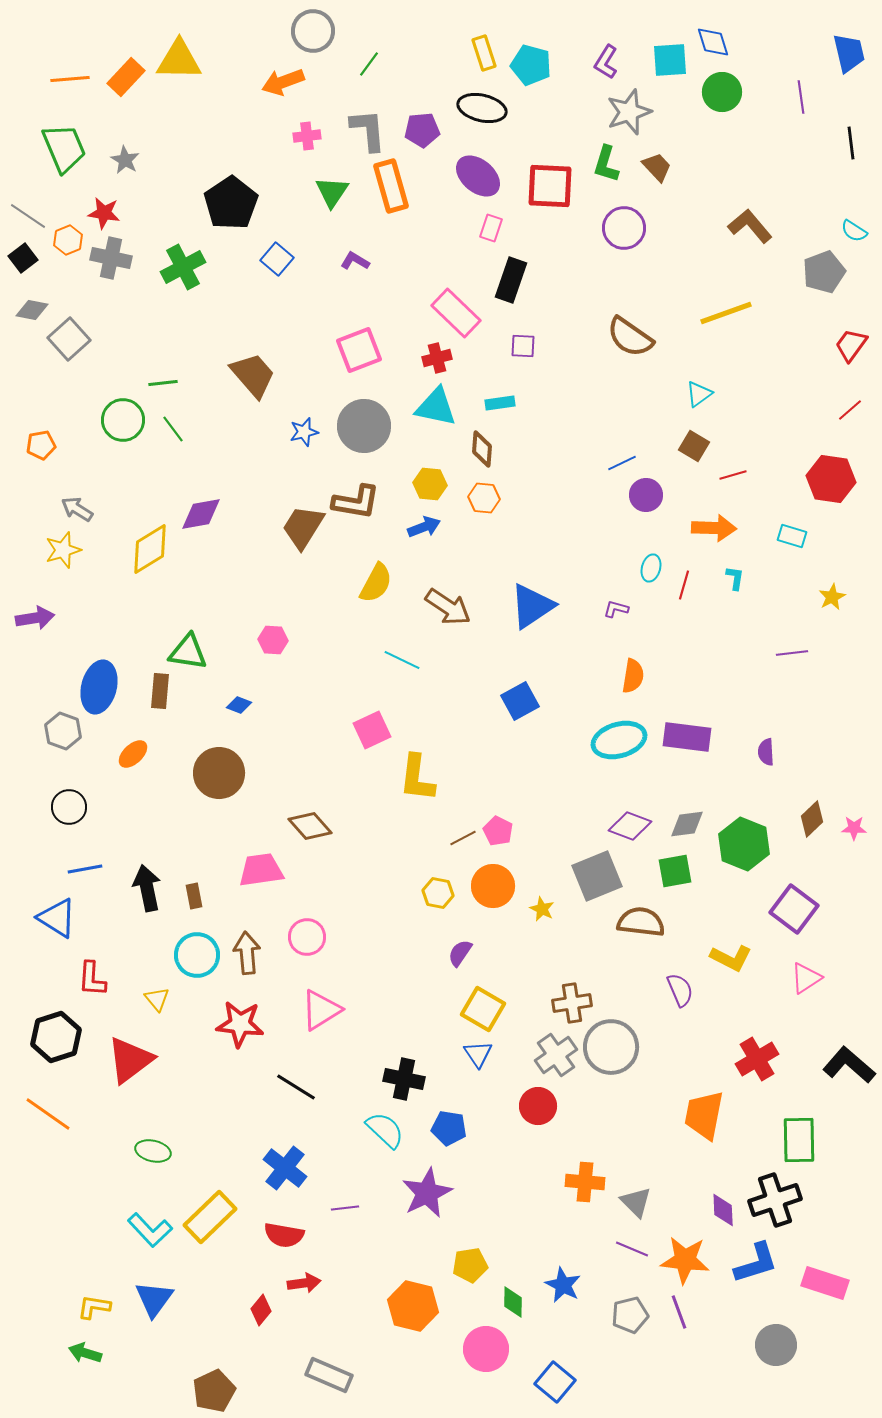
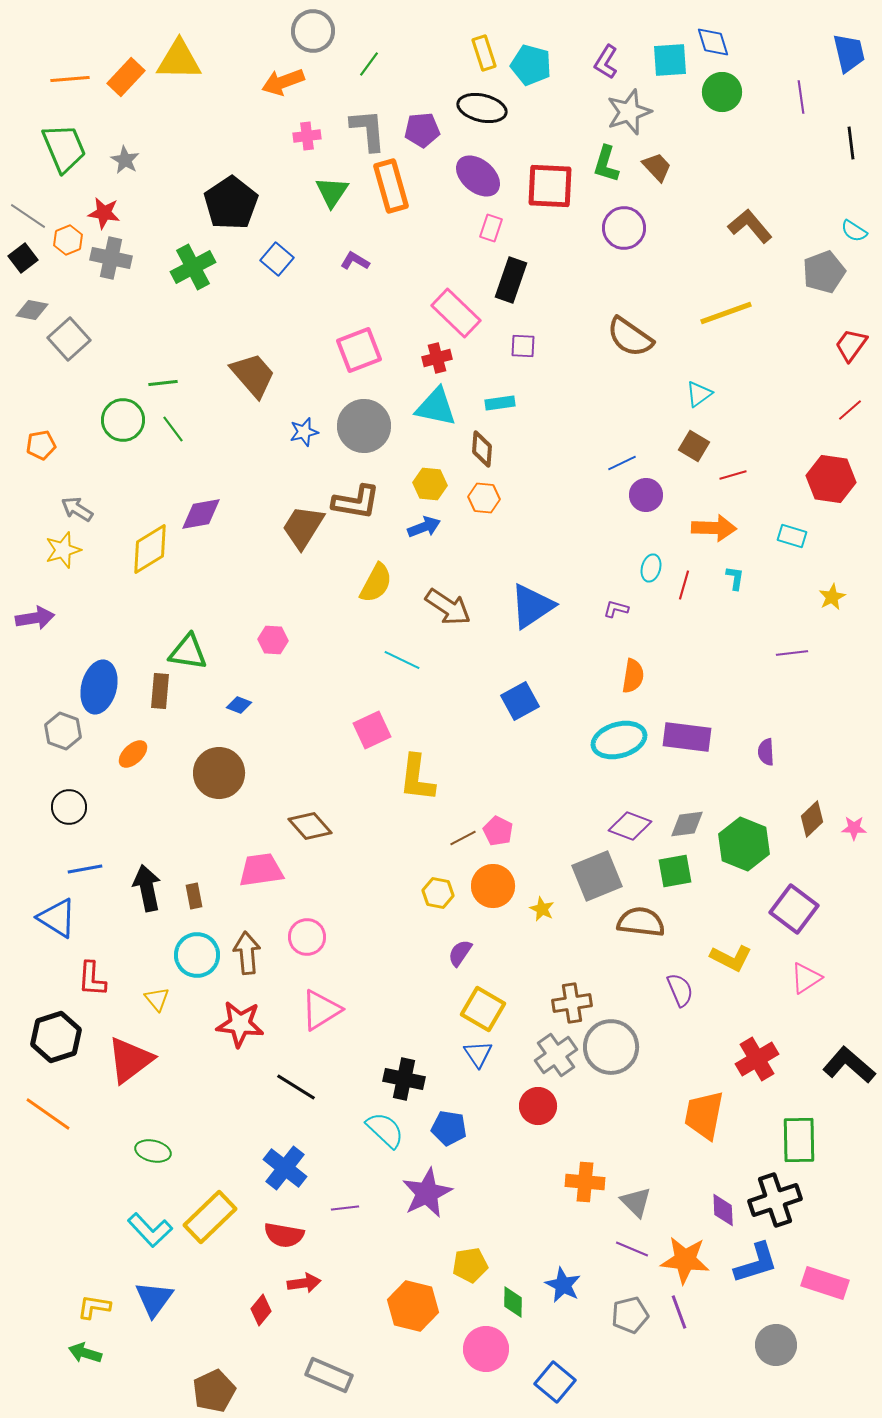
green cross at (183, 267): moved 10 px right
